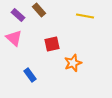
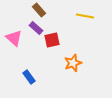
purple rectangle: moved 18 px right, 13 px down
red square: moved 4 px up
blue rectangle: moved 1 px left, 2 px down
